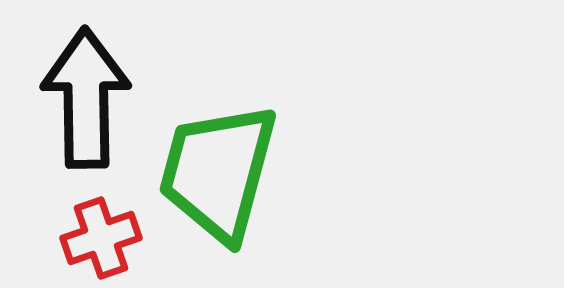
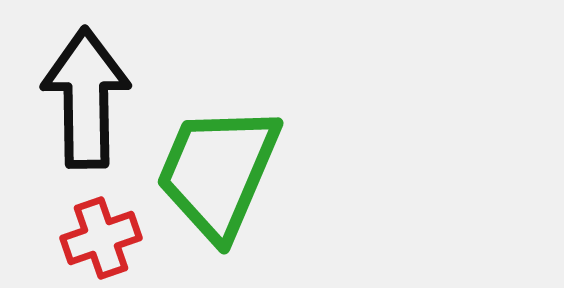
green trapezoid: rotated 8 degrees clockwise
